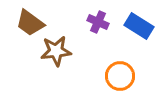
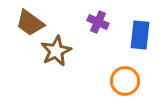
blue rectangle: moved 1 px right, 9 px down; rotated 64 degrees clockwise
brown star: rotated 20 degrees counterclockwise
orange circle: moved 5 px right, 5 px down
